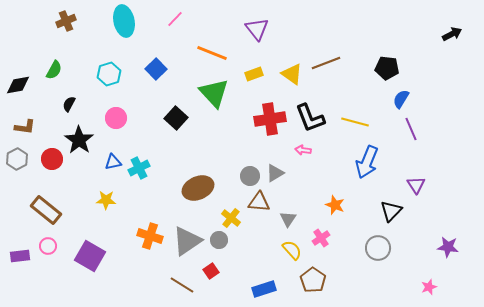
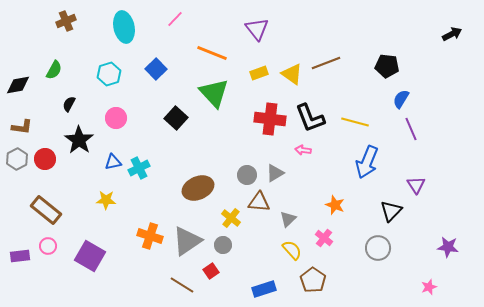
cyan ellipse at (124, 21): moved 6 px down
black pentagon at (387, 68): moved 2 px up
yellow rectangle at (254, 74): moved 5 px right, 1 px up
red cross at (270, 119): rotated 16 degrees clockwise
brown L-shape at (25, 127): moved 3 px left
red circle at (52, 159): moved 7 px left
gray circle at (250, 176): moved 3 px left, 1 px up
gray triangle at (288, 219): rotated 12 degrees clockwise
pink cross at (321, 238): moved 3 px right; rotated 18 degrees counterclockwise
gray circle at (219, 240): moved 4 px right, 5 px down
